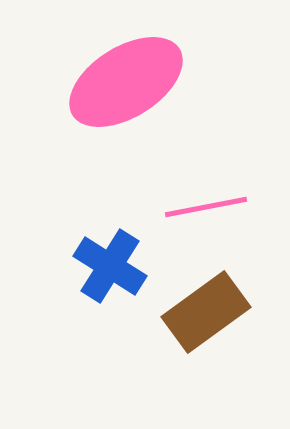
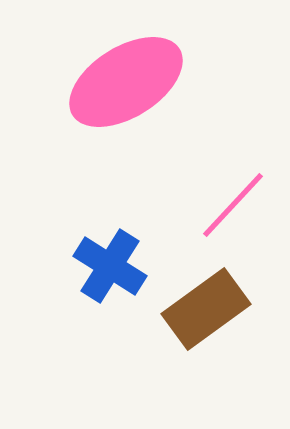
pink line: moved 27 px right, 2 px up; rotated 36 degrees counterclockwise
brown rectangle: moved 3 px up
